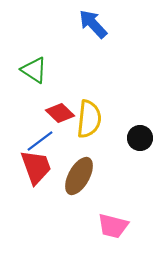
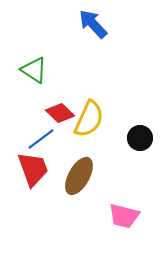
yellow semicircle: rotated 18 degrees clockwise
blue line: moved 1 px right, 2 px up
red trapezoid: moved 3 px left, 2 px down
pink trapezoid: moved 11 px right, 10 px up
